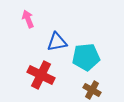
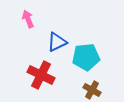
blue triangle: rotated 15 degrees counterclockwise
